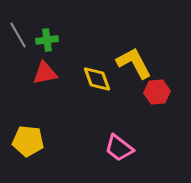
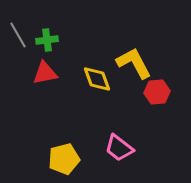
yellow pentagon: moved 36 px right, 18 px down; rotated 20 degrees counterclockwise
